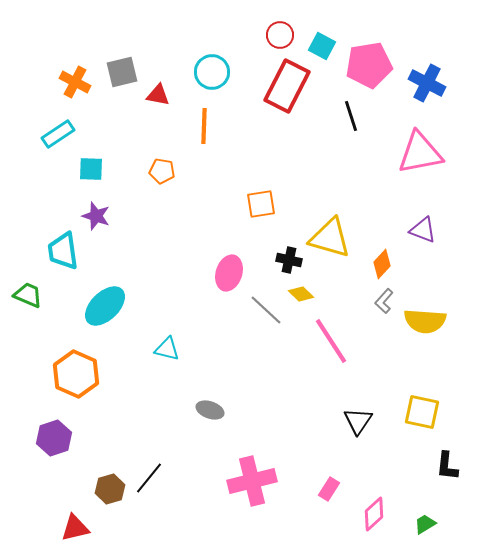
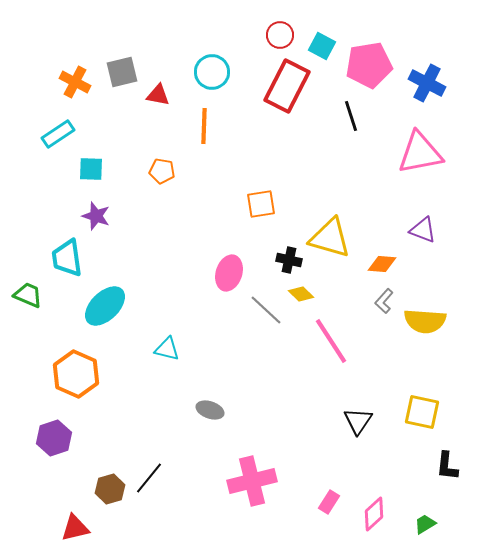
cyan trapezoid at (63, 251): moved 4 px right, 7 px down
orange diamond at (382, 264): rotated 52 degrees clockwise
pink rectangle at (329, 489): moved 13 px down
